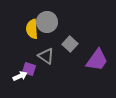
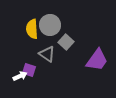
gray circle: moved 3 px right, 3 px down
gray square: moved 4 px left, 2 px up
gray triangle: moved 1 px right, 2 px up
purple square: moved 1 px down
